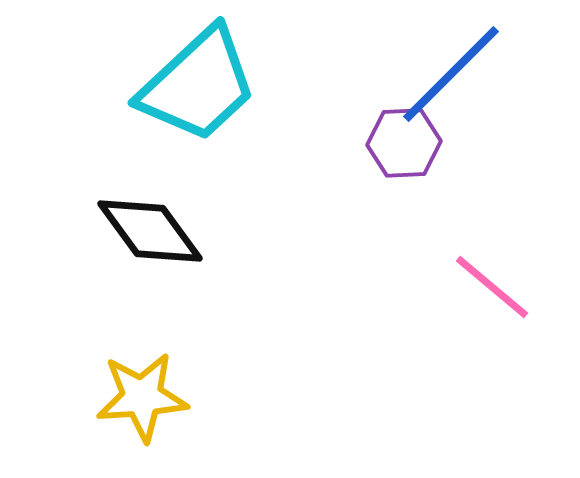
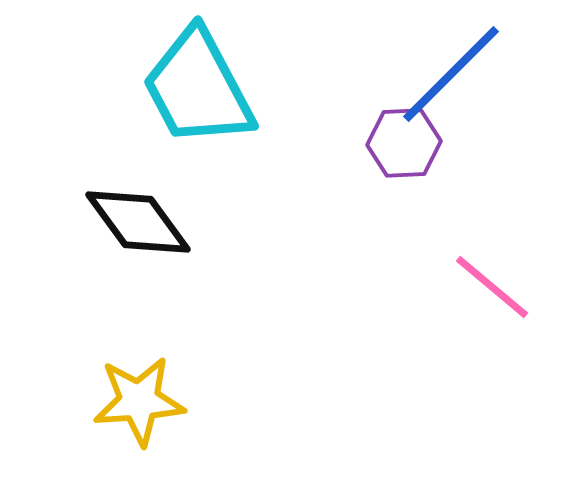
cyan trapezoid: moved 3 px down; rotated 105 degrees clockwise
black diamond: moved 12 px left, 9 px up
yellow star: moved 3 px left, 4 px down
